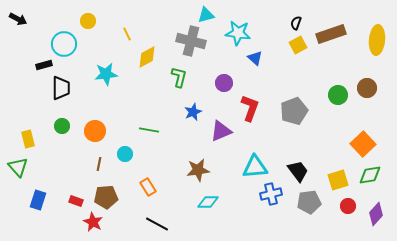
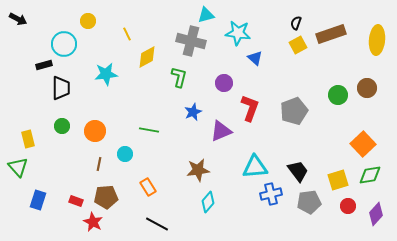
cyan diamond at (208, 202): rotated 50 degrees counterclockwise
